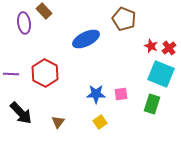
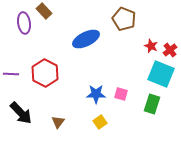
red cross: moved 1 px right, 2 px down
pink square: rotated 24 degrees clockwise
